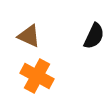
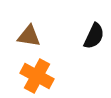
brown triangle: rotated 15 degrees counterclockwise
